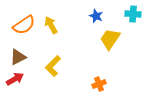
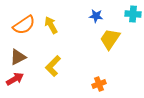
blue star: rotated 16 degrees counterclockwise
